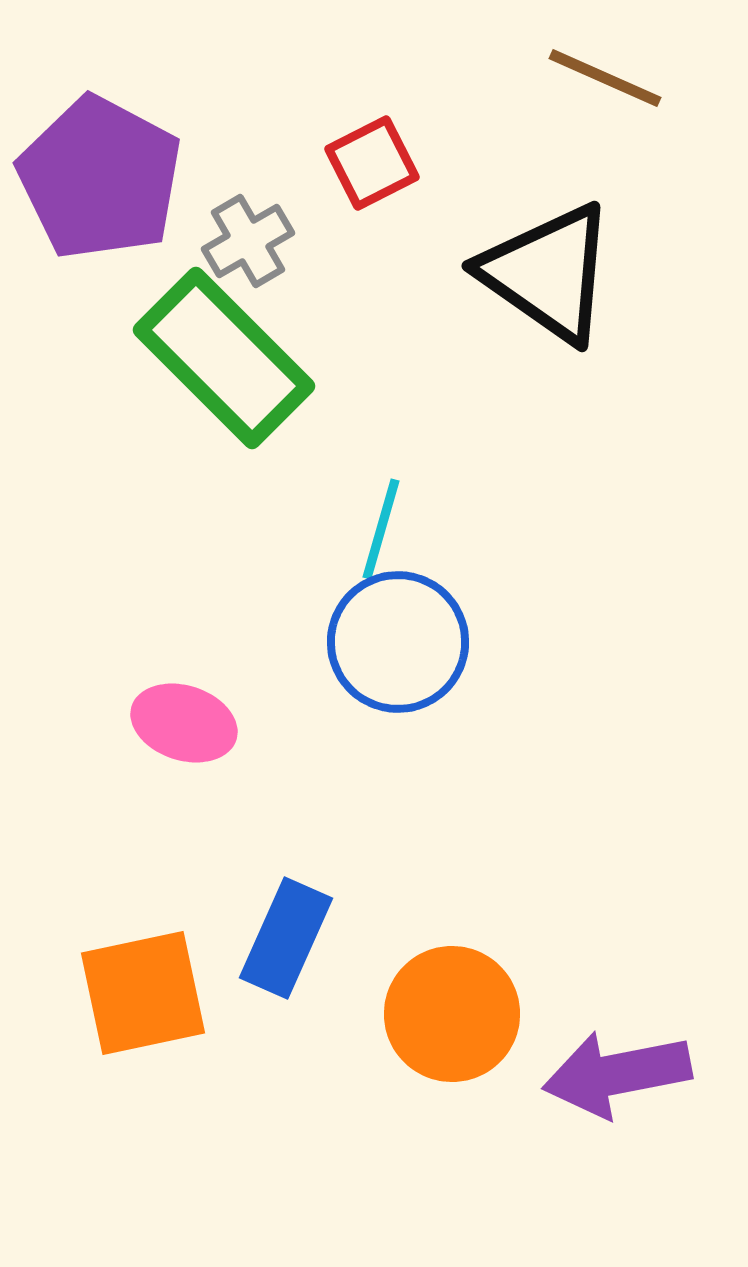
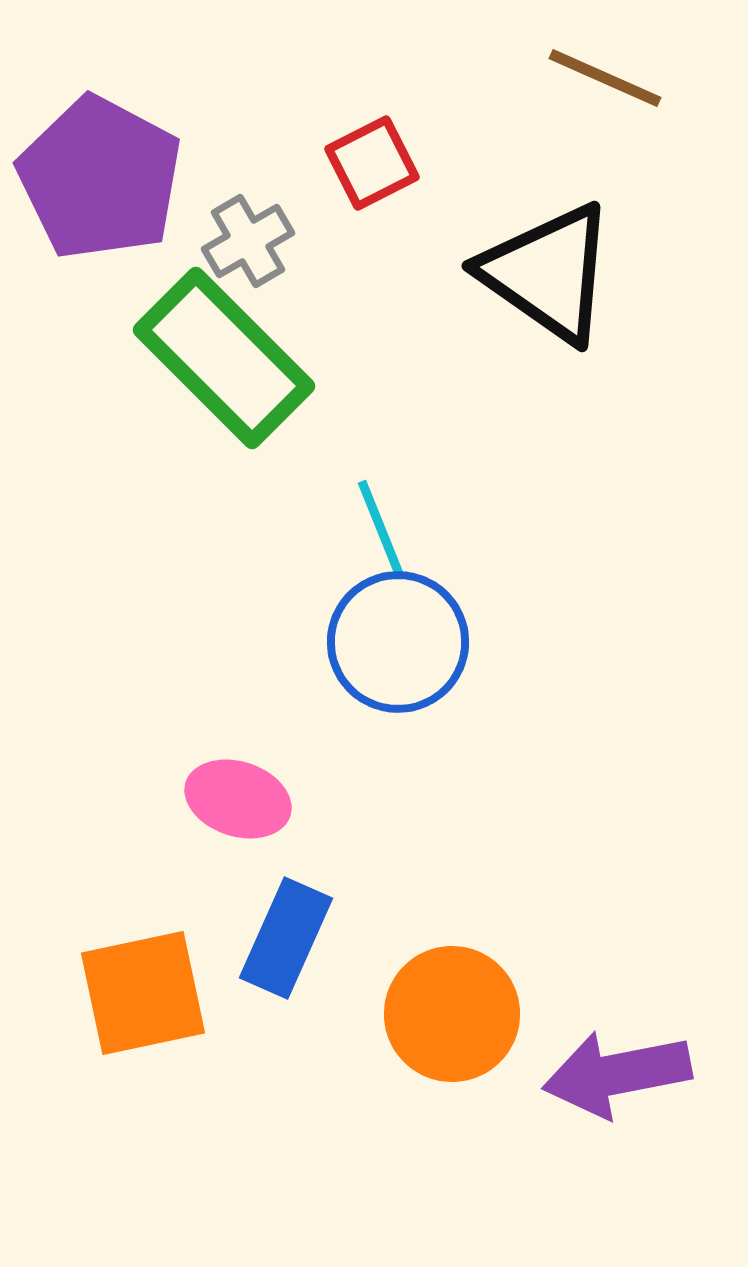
cyan line: rotated 38 degrees counterclockwise
pink ellipse: moved 54 px right, 76 px down
